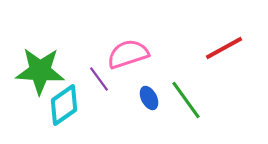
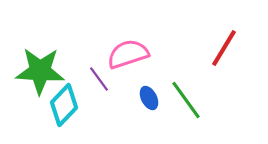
red line: rotated 30 degrees counterclockwise
cyan diamond: rotated 12 degrees counterclockwise
